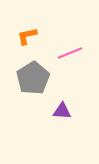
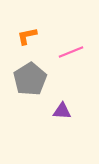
pink line: moved 1 px right, 1 px up
gray pentagon: moved 3 px left, 1 px down
